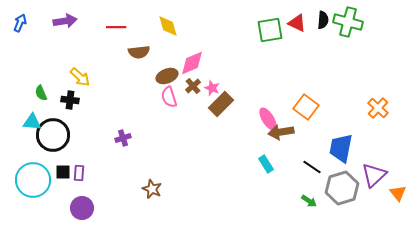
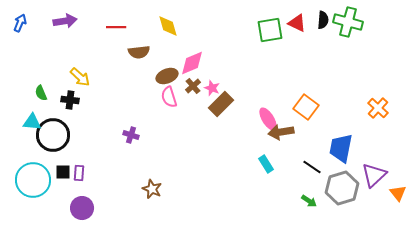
purple cross: moved 8 px right, 3 px up; rotated 35 degrees clockwise
